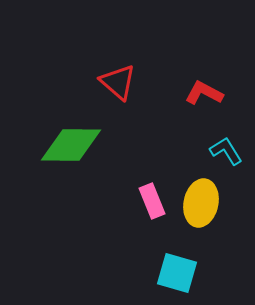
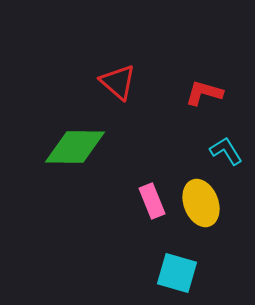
red L-shape: rotated 12 degrees counterclockwise
green diamond: moved 4 px right, 2 px down
yellow ellipse: rotated 33 degrees counterclockwise
